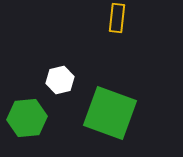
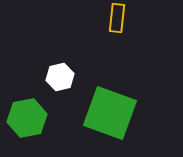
white hexagon: moved 3 px up
green hexagon: rotated 6 degrees counterclockwise
